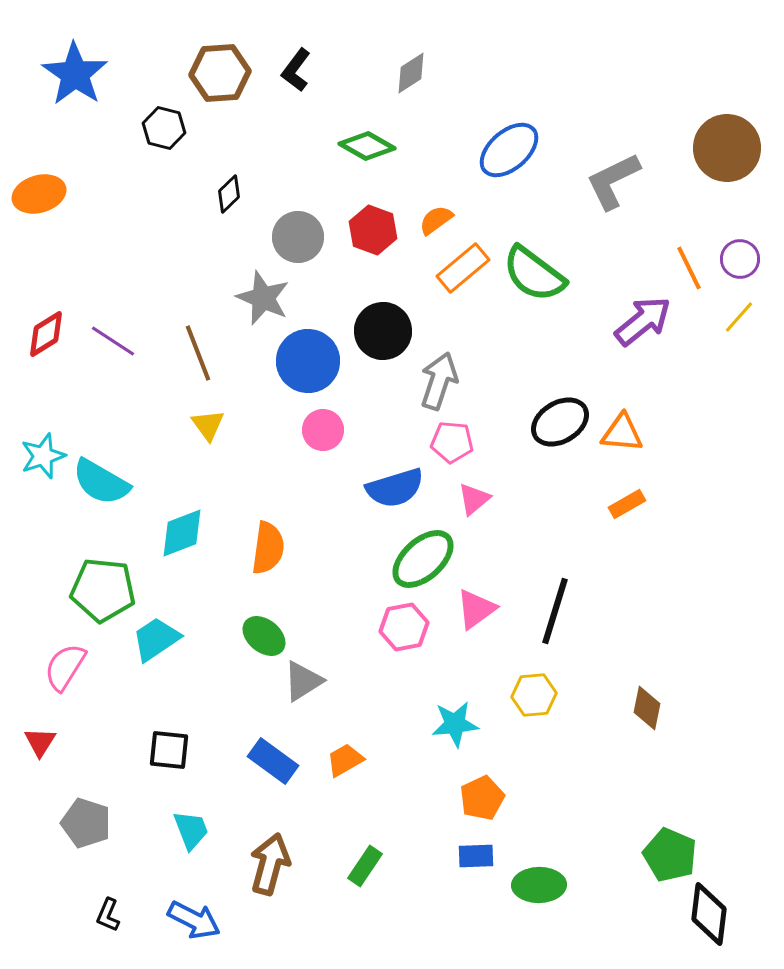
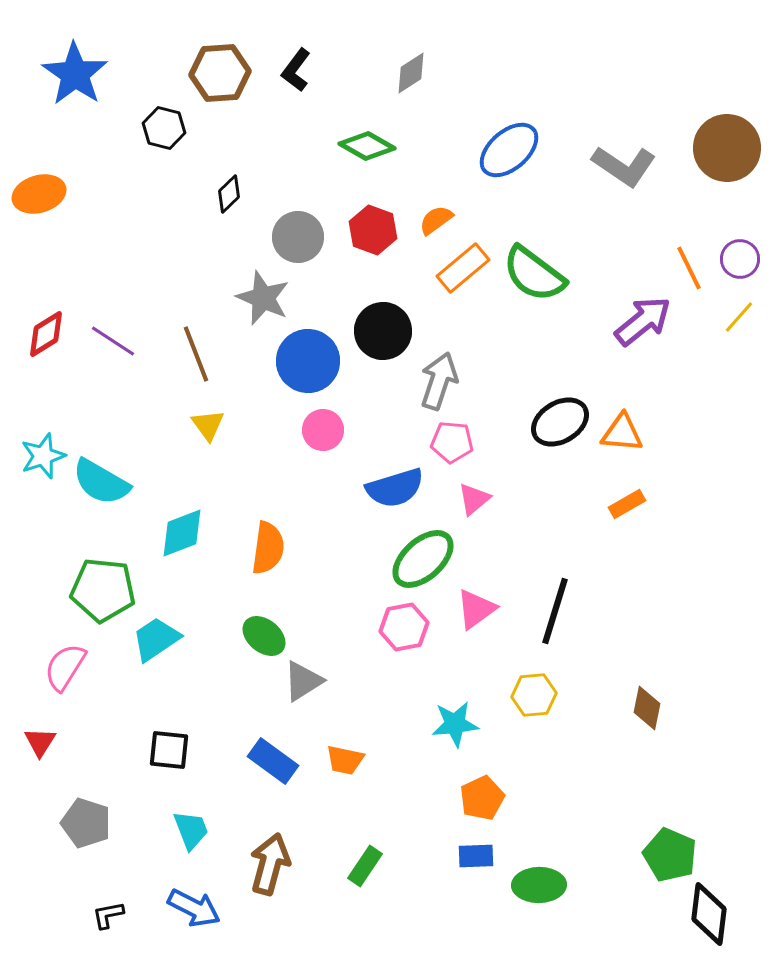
gray L-shape at (613, 181): moved 11 px right, 15 px up; rotated 120 degrees counterclockwise
brown line at (198, 353): moved 2 px left, 1 px down
orange trapezoid at (345, 760): rotated 138 degrees counterclockwise
black L-shape at (108, 915): rotated 56 degrees clockwise
blue arrow at (194, 920): moved 12 px up
